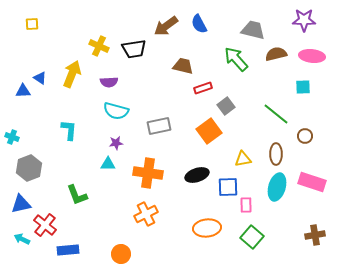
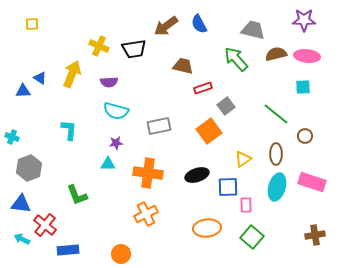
pink ellipse at (312, 56): moved 5 px left
yellow triangle at (243, 159): rotated 24 degrees counterclockwise
blue triangle at (21, 204): rotated 20 degrees clockwise
